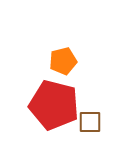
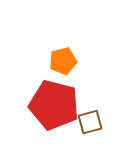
brown square: rotated 15 degrees counterclockwise
